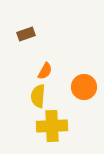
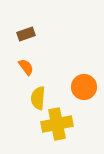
orange semicircle: moved 19 px left, 4 px up; rotated 66 degrees counterclockwise
yellow semicircle: moved 2 px down
yellow cross: moved 5 px right, 2 px up; rotated 8 degrees counterclockwise
